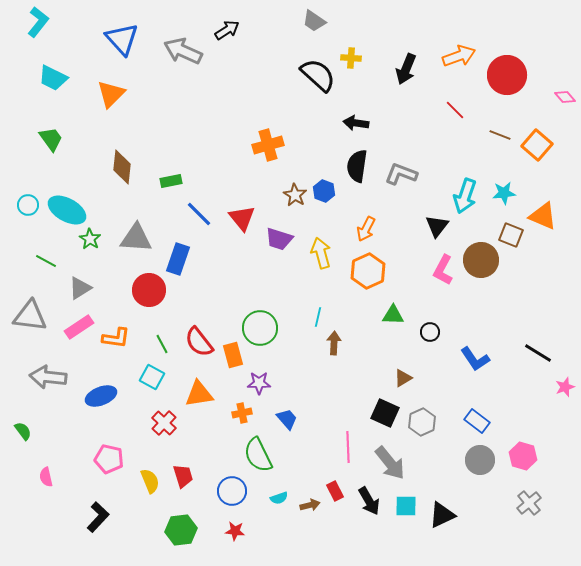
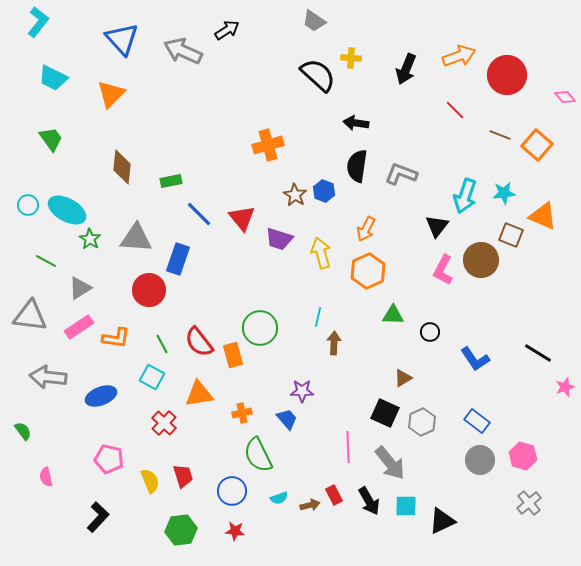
purple star at (259, 383): moved 43 px right, 8 px down
red rectangle at (335, 491): moved 1 px left, 4 px down
black triangle at (442, 515): moved 6 px down
